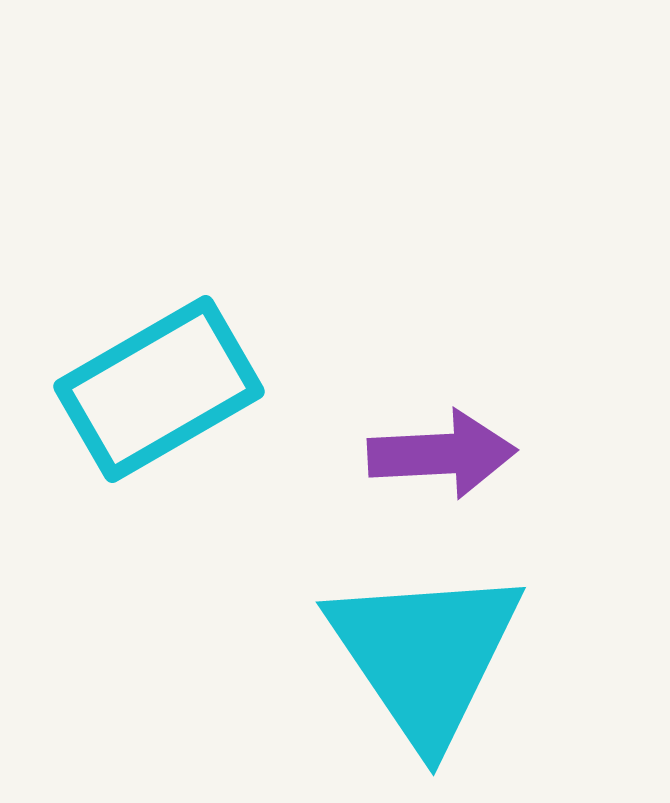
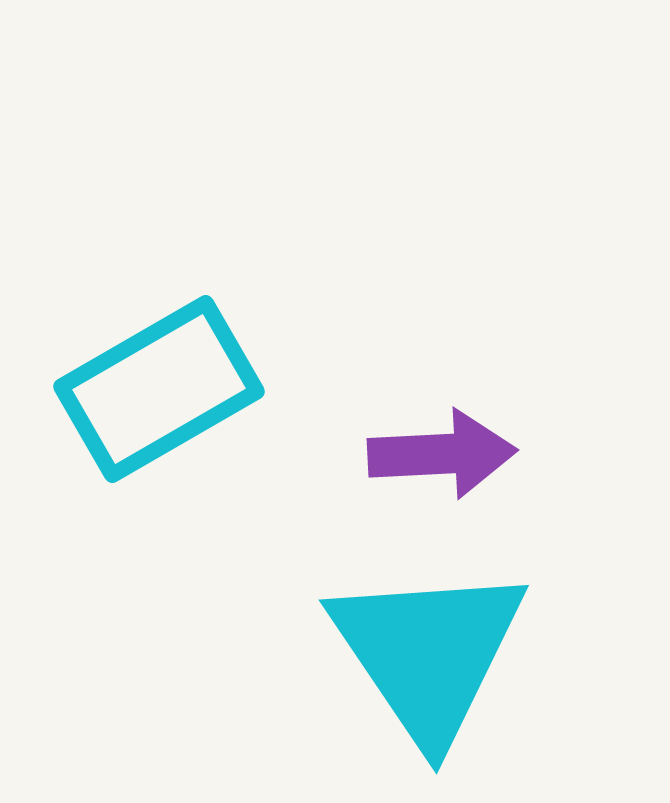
cyan triangle: moved 3 px right, 2 px up
